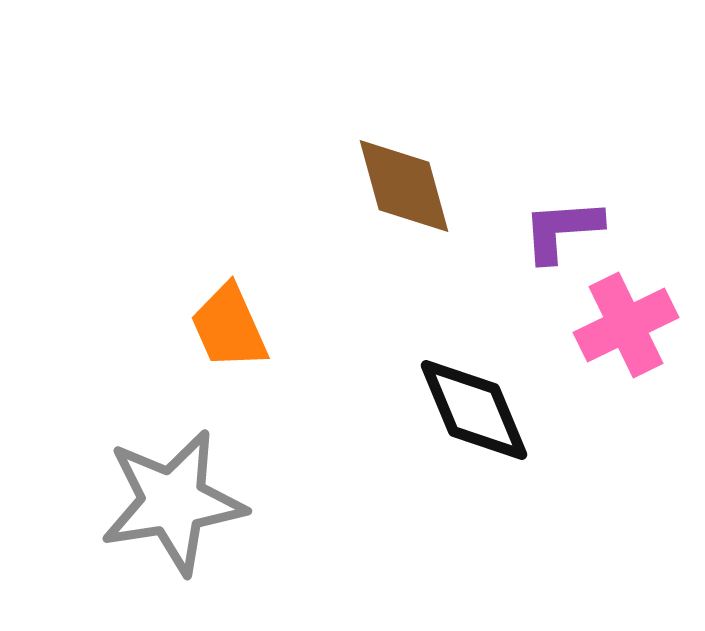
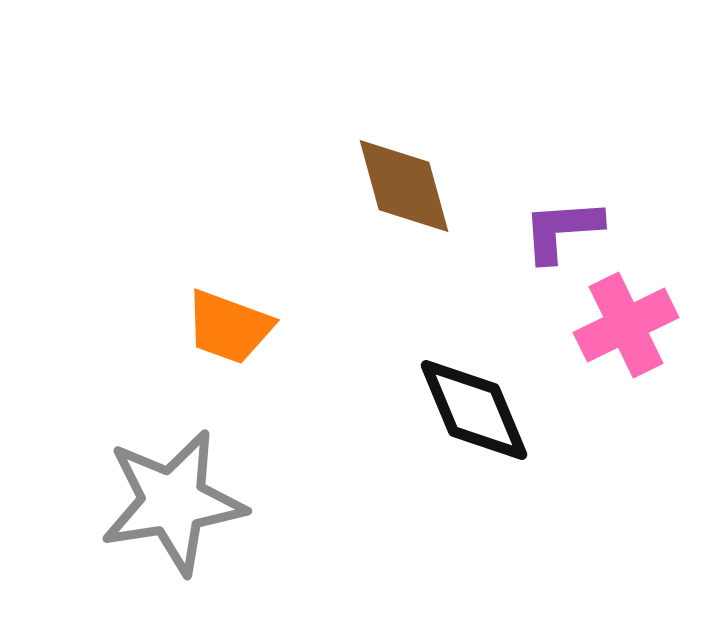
orange trapezoid: rotated 46 degrees counterclockwise
